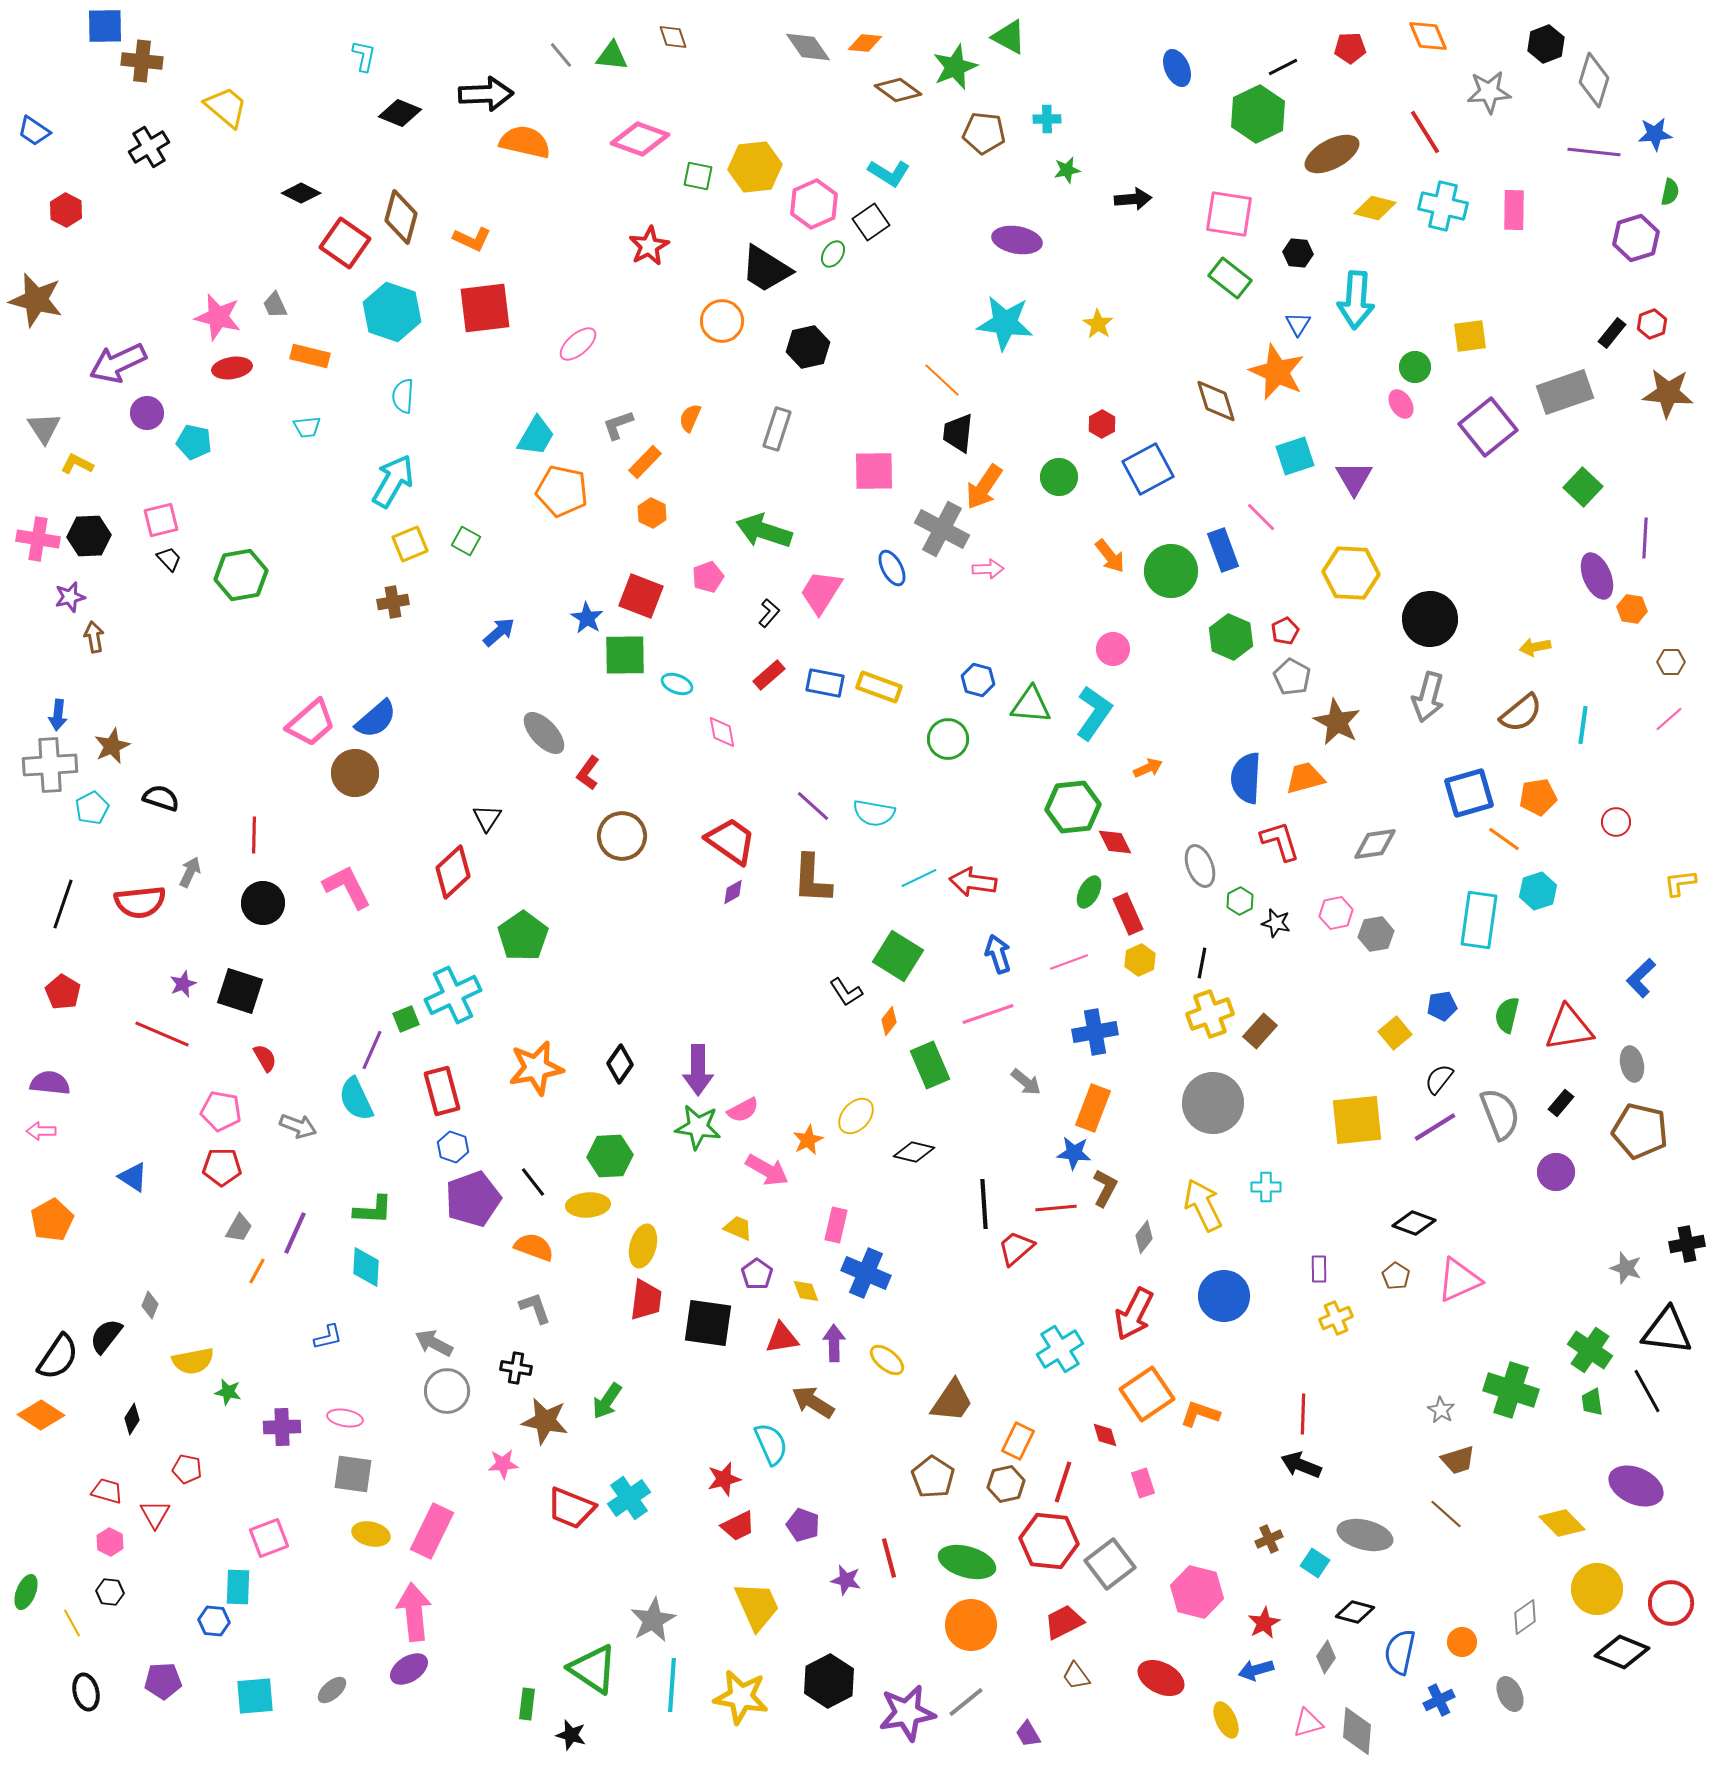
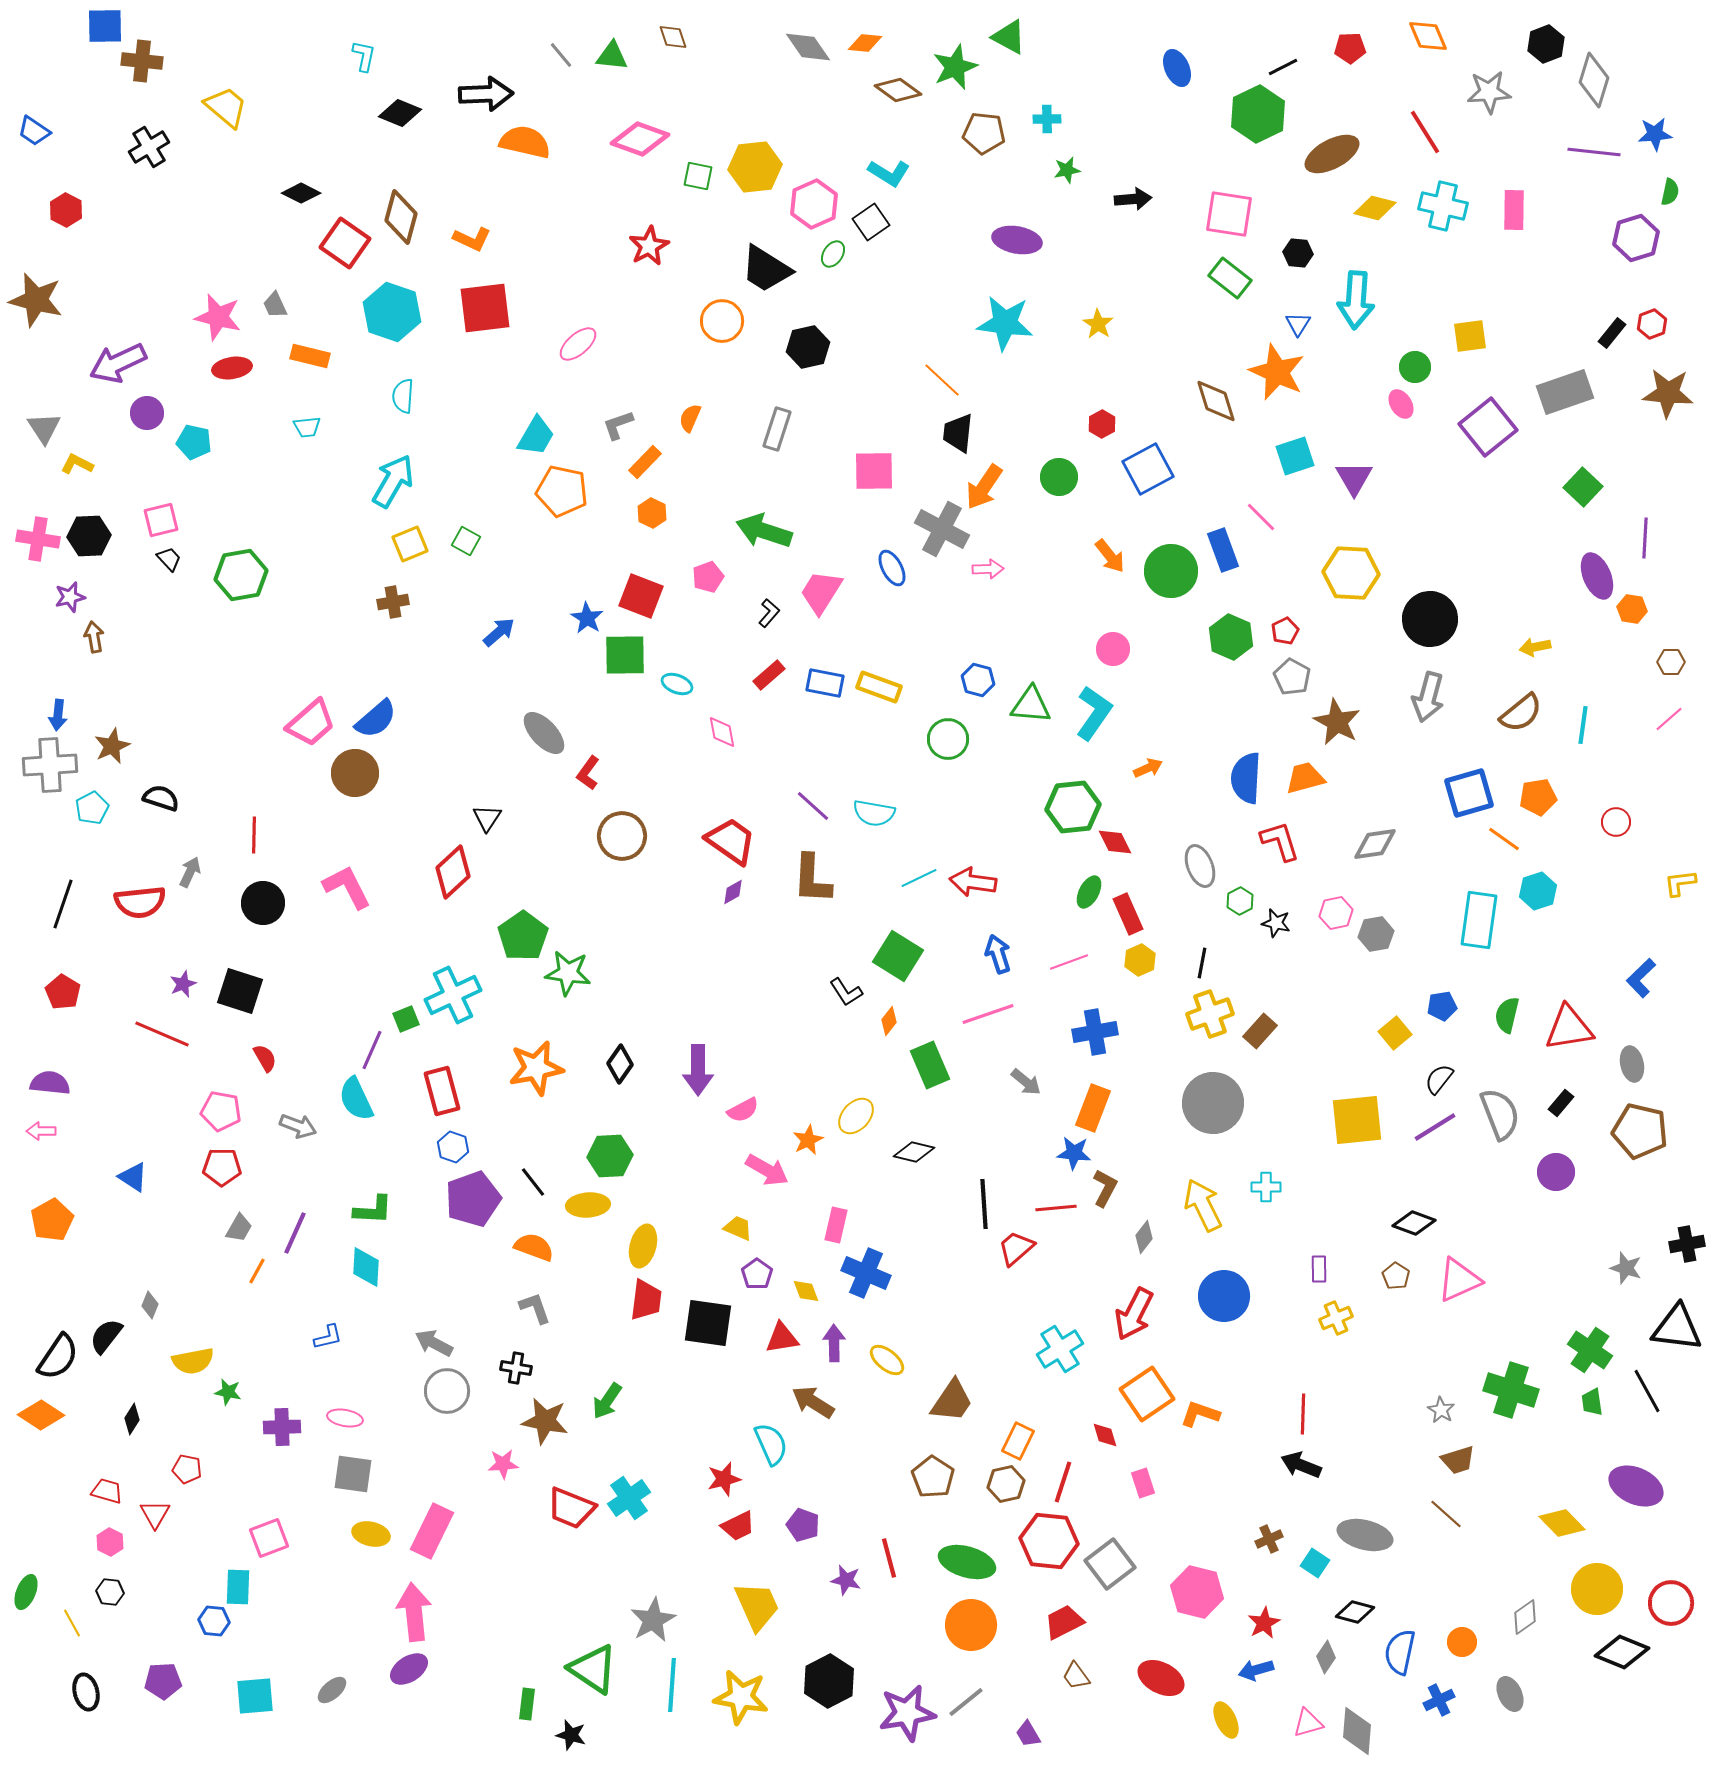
green star at (698, 1127): moved 130 px left, 154 px up
black triangle at (1667, 1331): moved 10 px right, 3 px up
